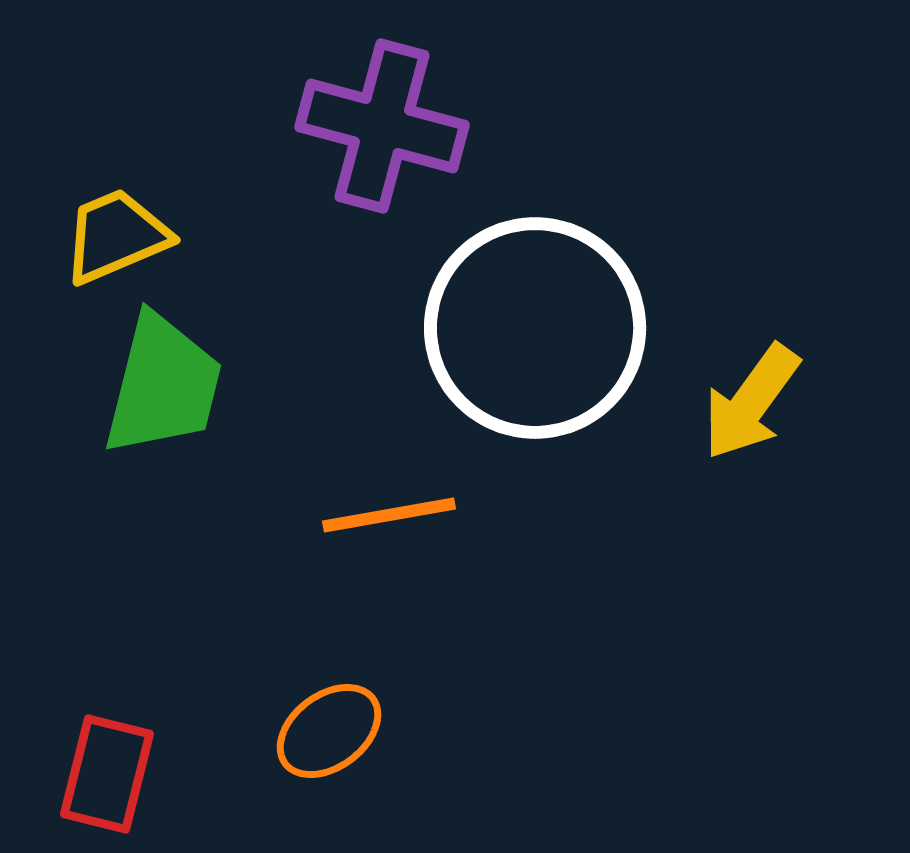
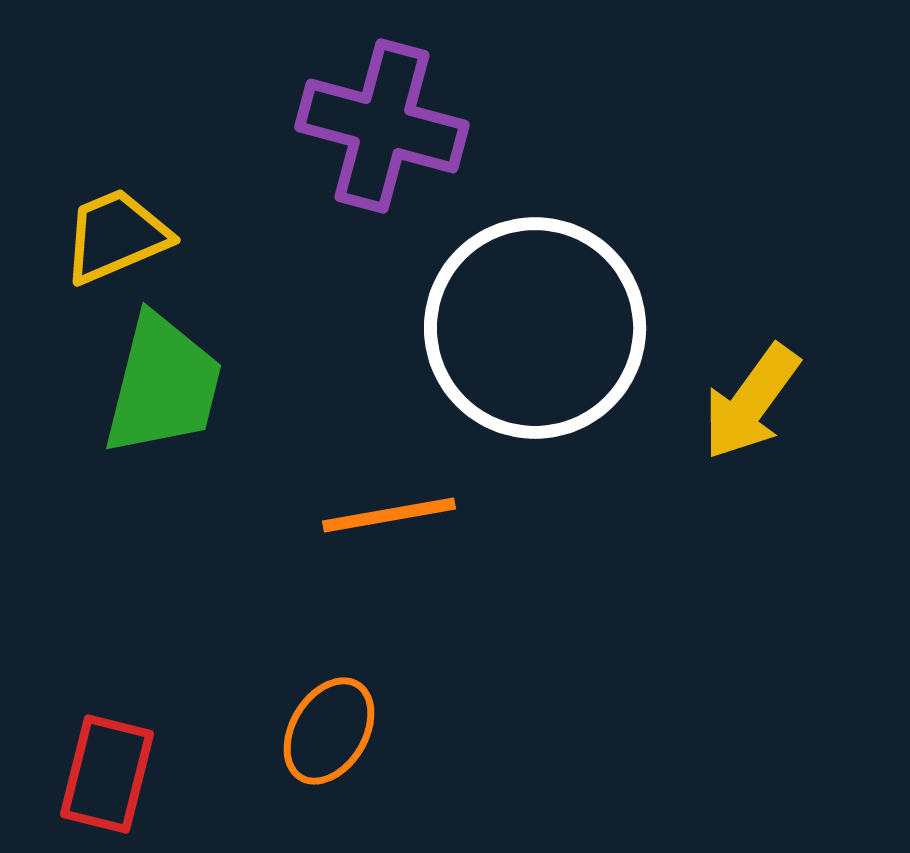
orange ellipse: rotated 22 degrees counterclockwise
